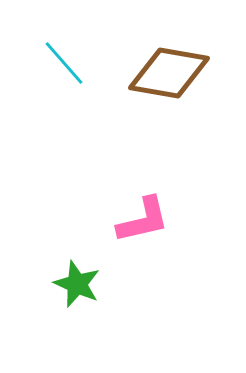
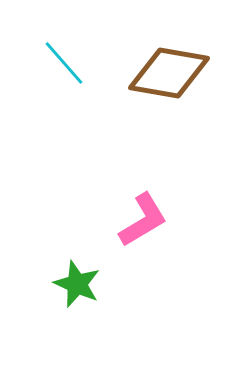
pink L-shape: rotated 18 degrees counterclockwise
